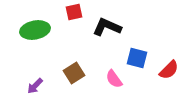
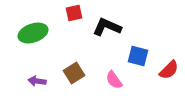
red square: moved 1 px down
green ellipse: moved 2 px left, 3 px down; rotated 8 degrees counterclockwise
blue square: moved 1 px right, 2 px up
pink semicircle: moved 1 px down
purple arrow: moved 2 px right, 5 px up; rotated 54 degrees clockwise
